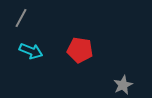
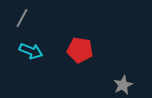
gray line: moved 1 px right
